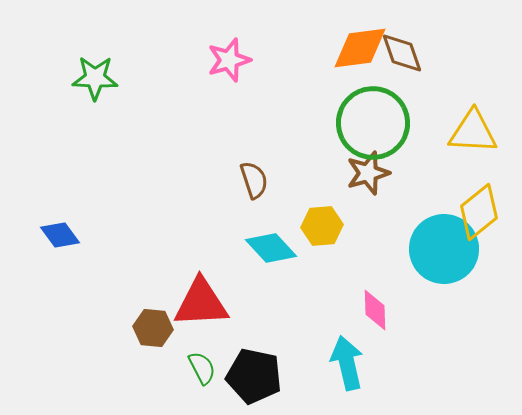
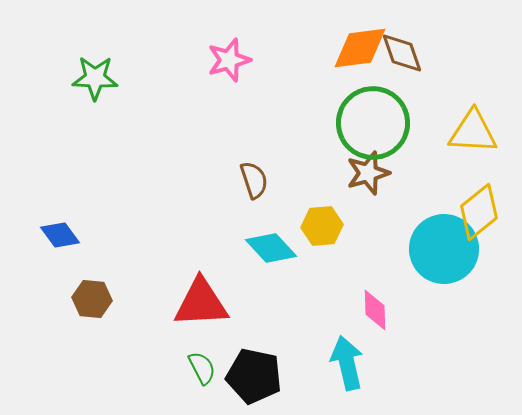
brown hexagon: moved 61 px left, 29 px up
